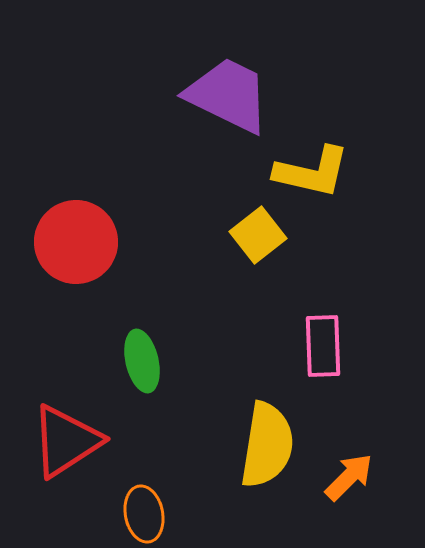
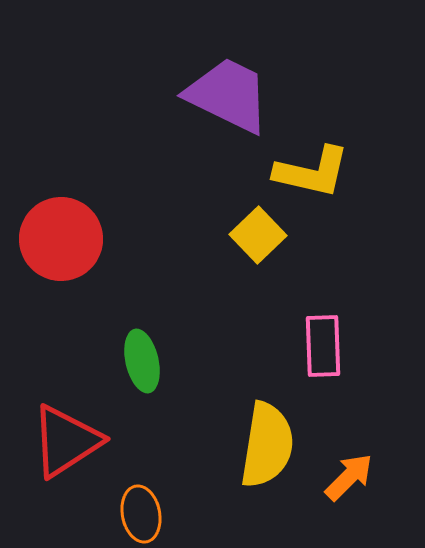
yellow square: rotated 6 degrees counterclockwise
red circle: moved 15 px left, 3 px up
orange ellipse: moved 3 px left
